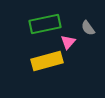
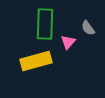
green rectangle: rotated 76 degrees counterclockwise
yellow rectangle: moved 11 px left
